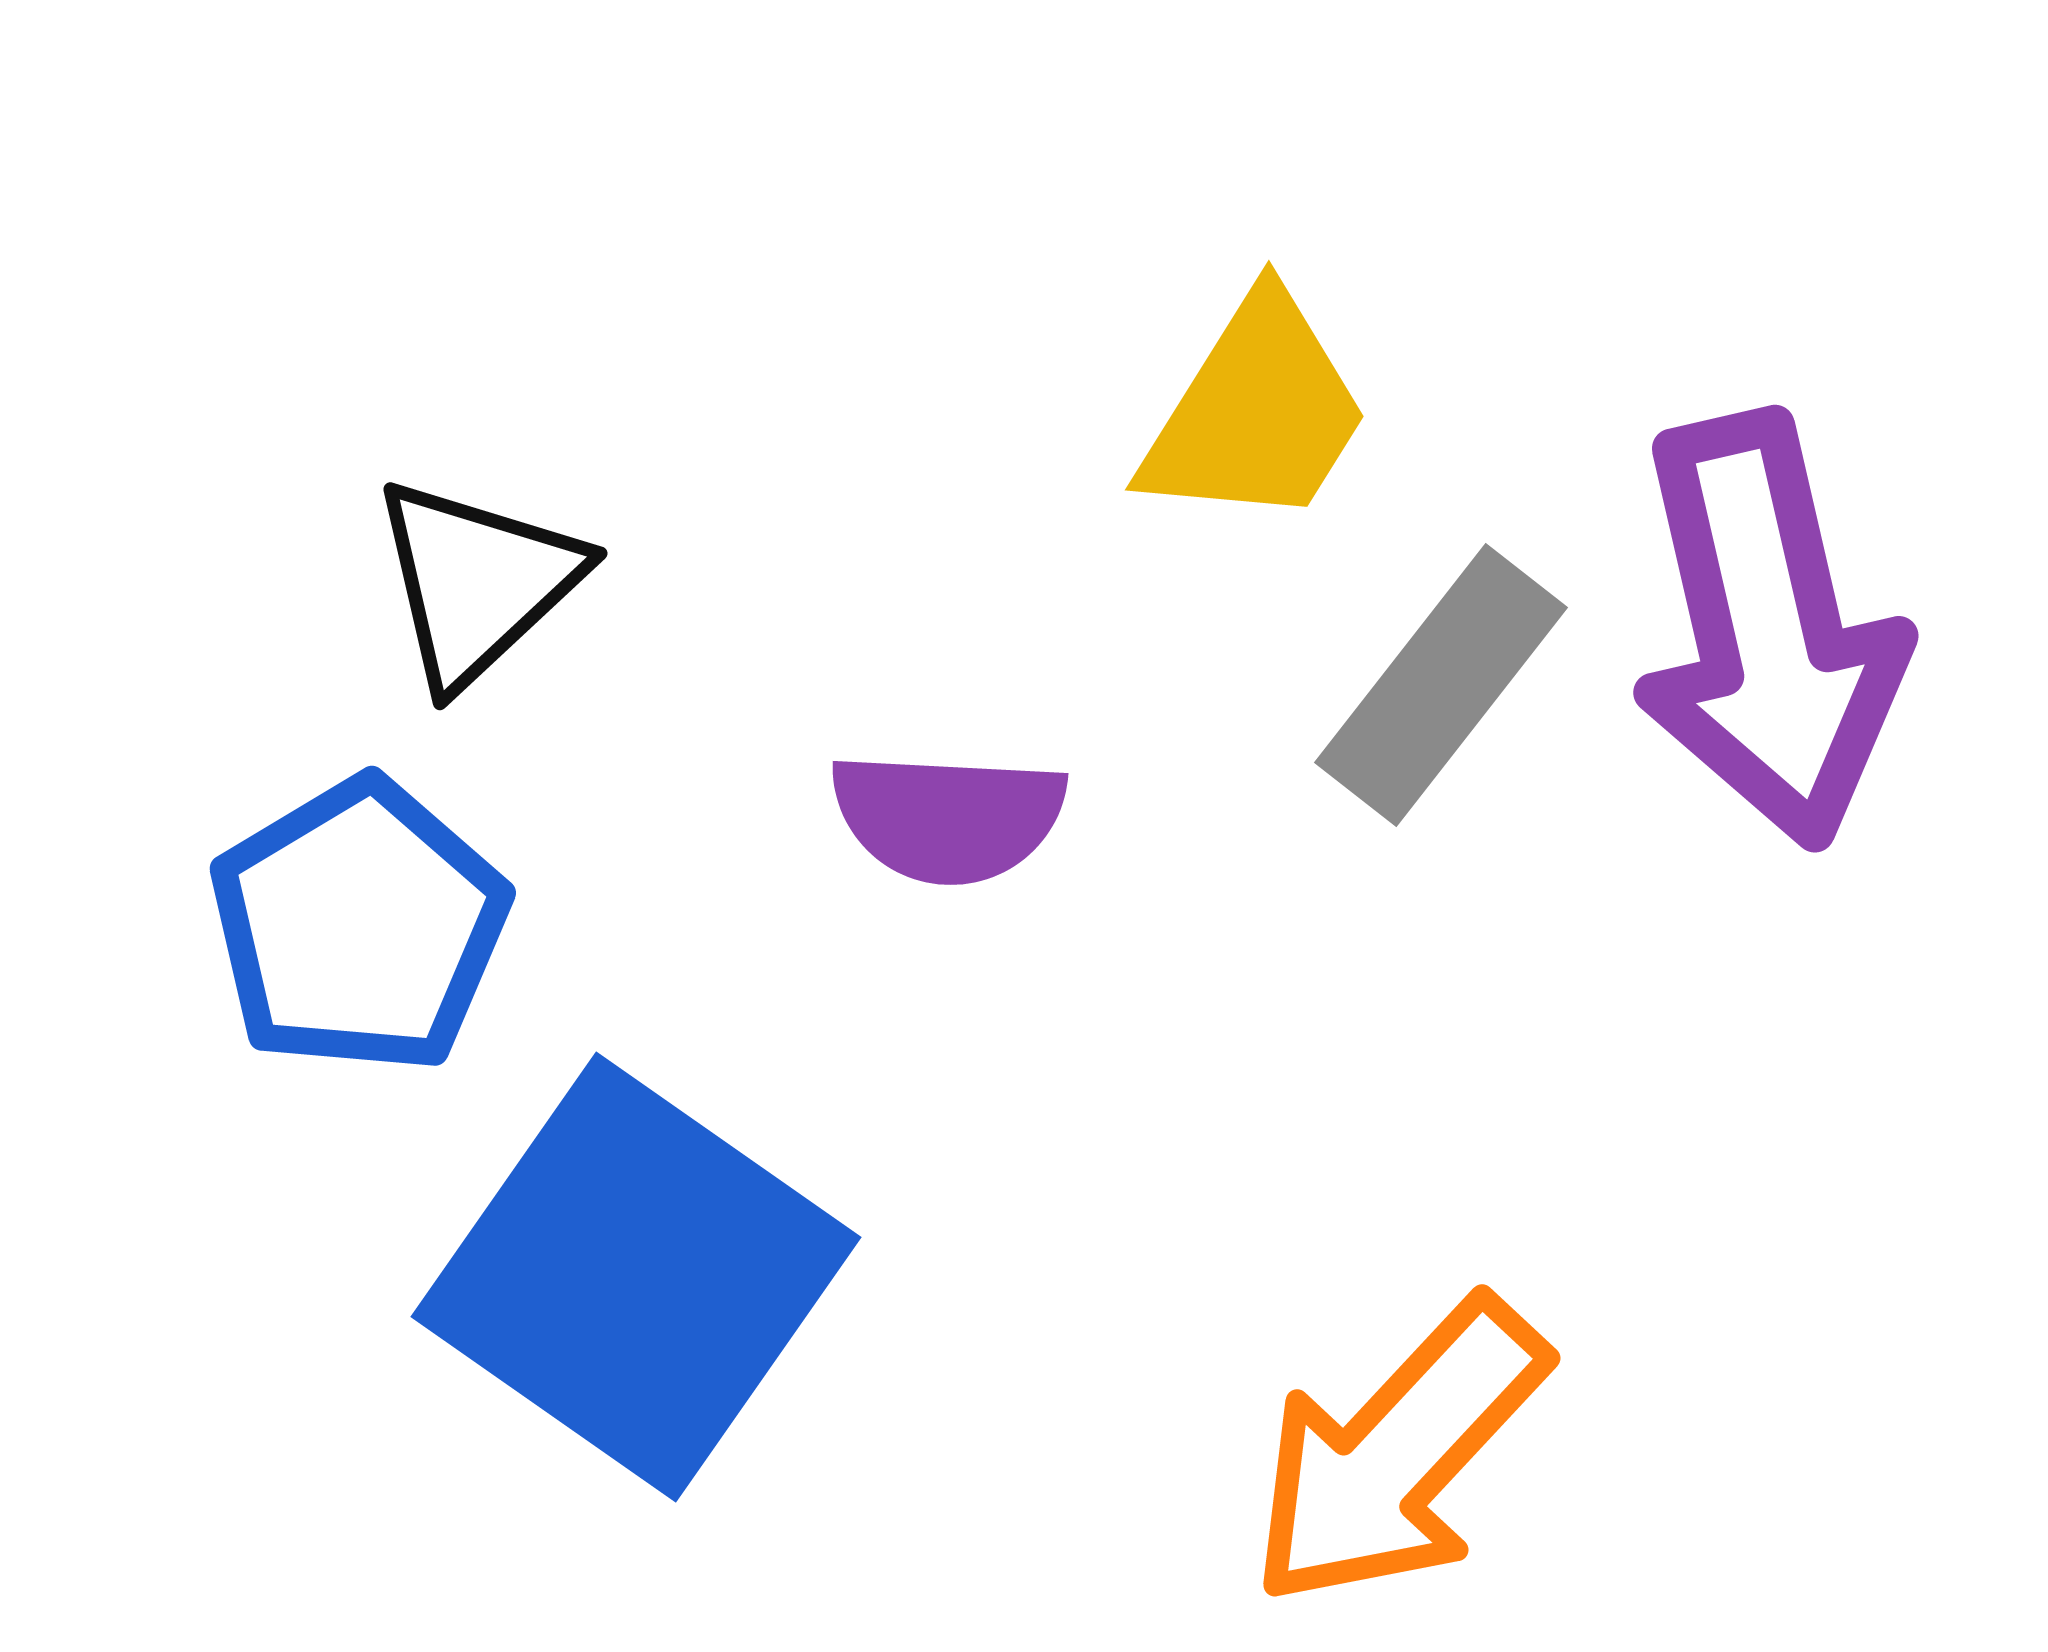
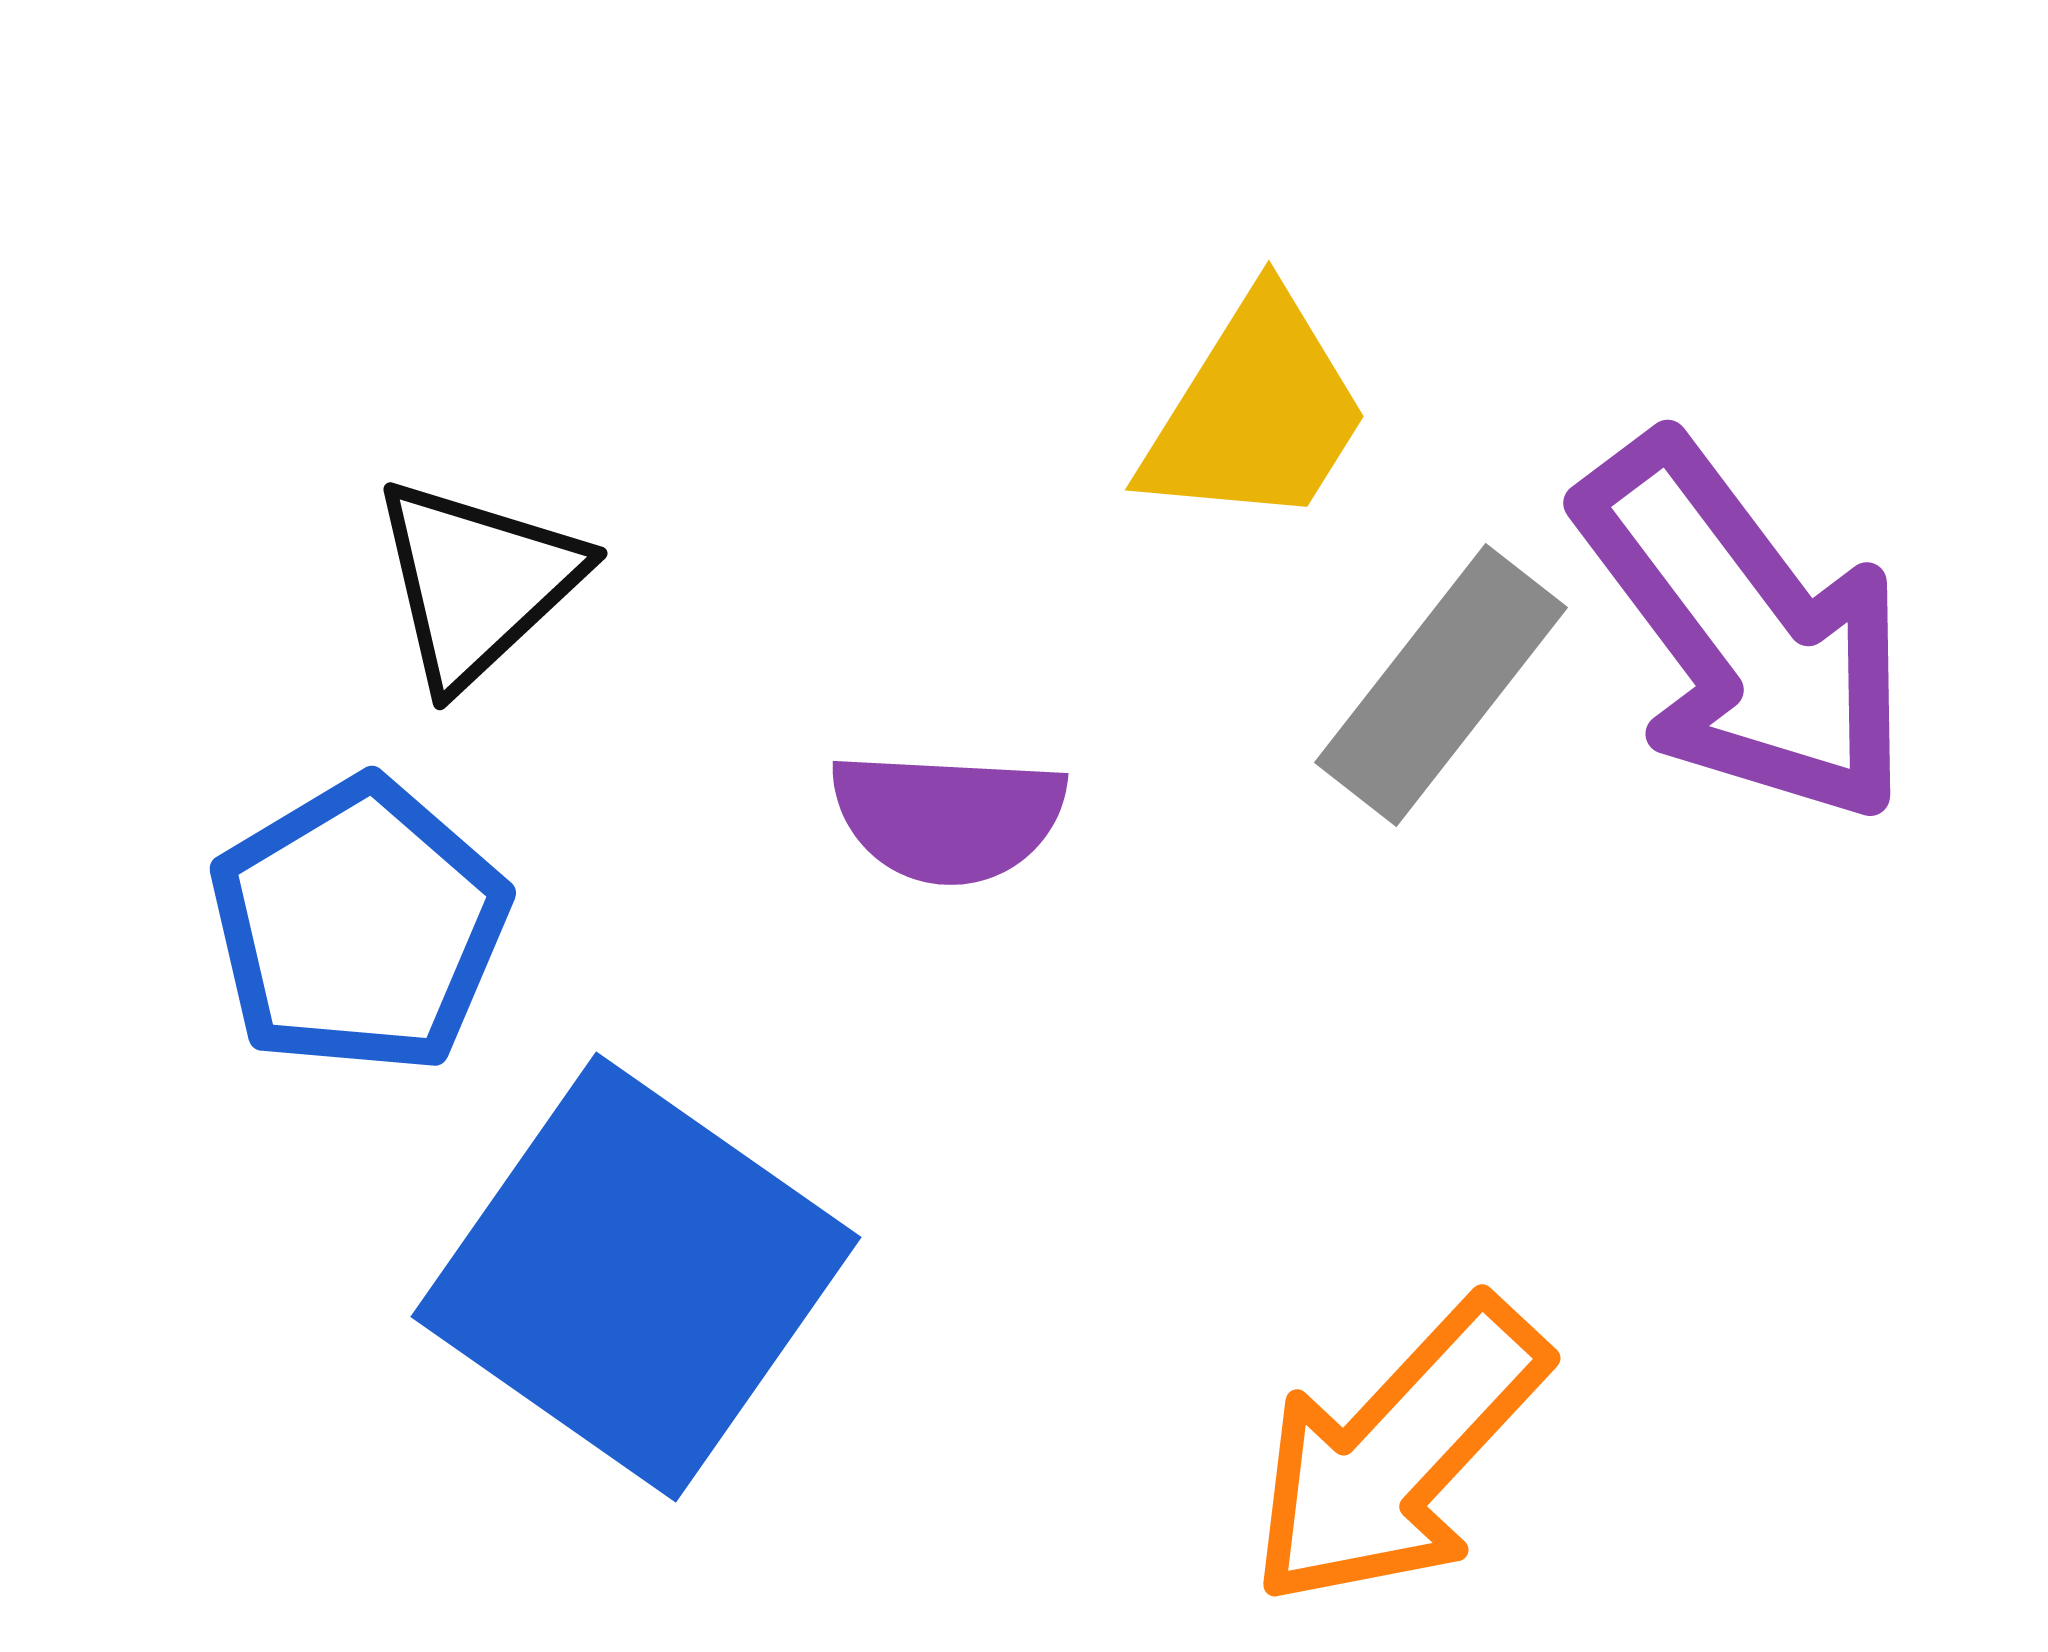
purple arrow: moved 23 px left; rotated 24 degrees counterclockwise
